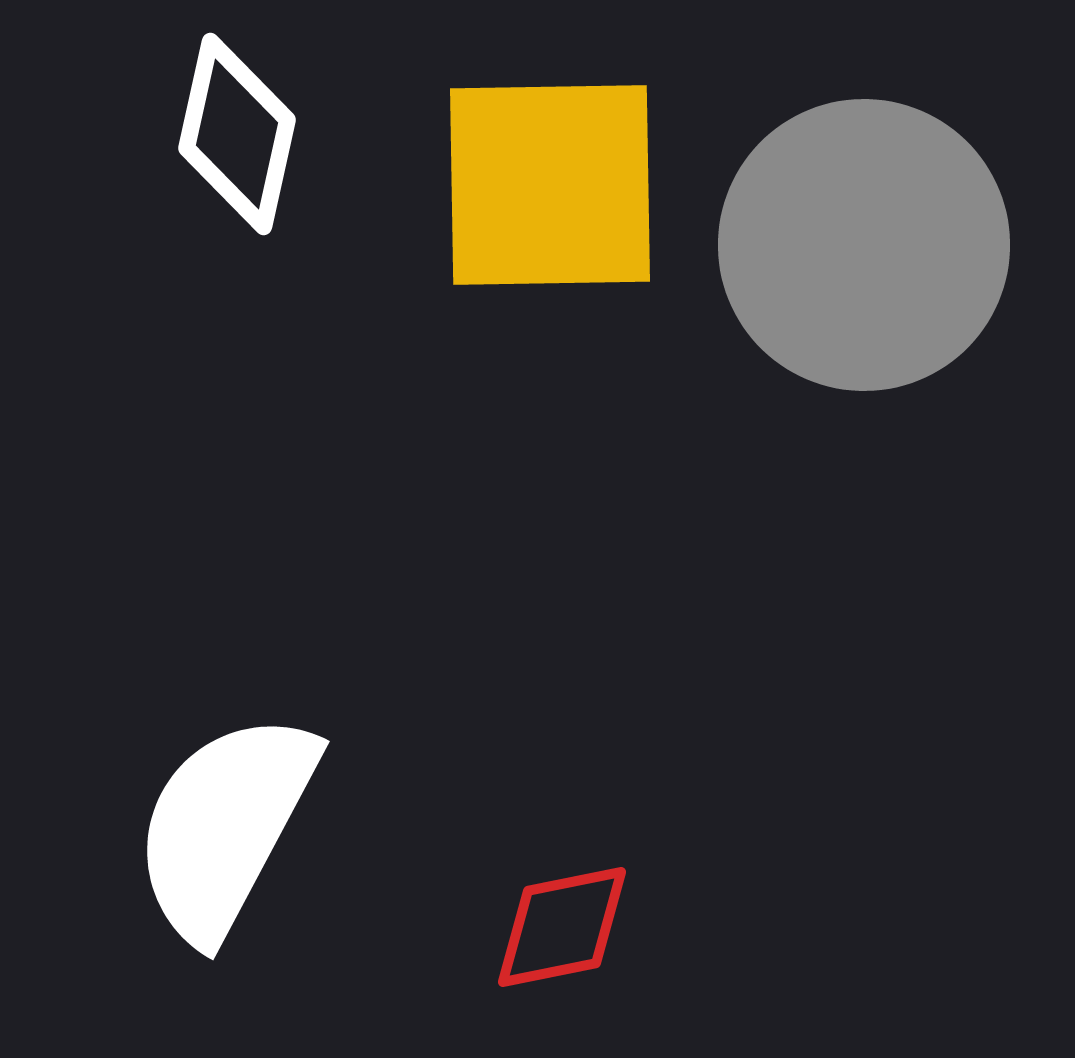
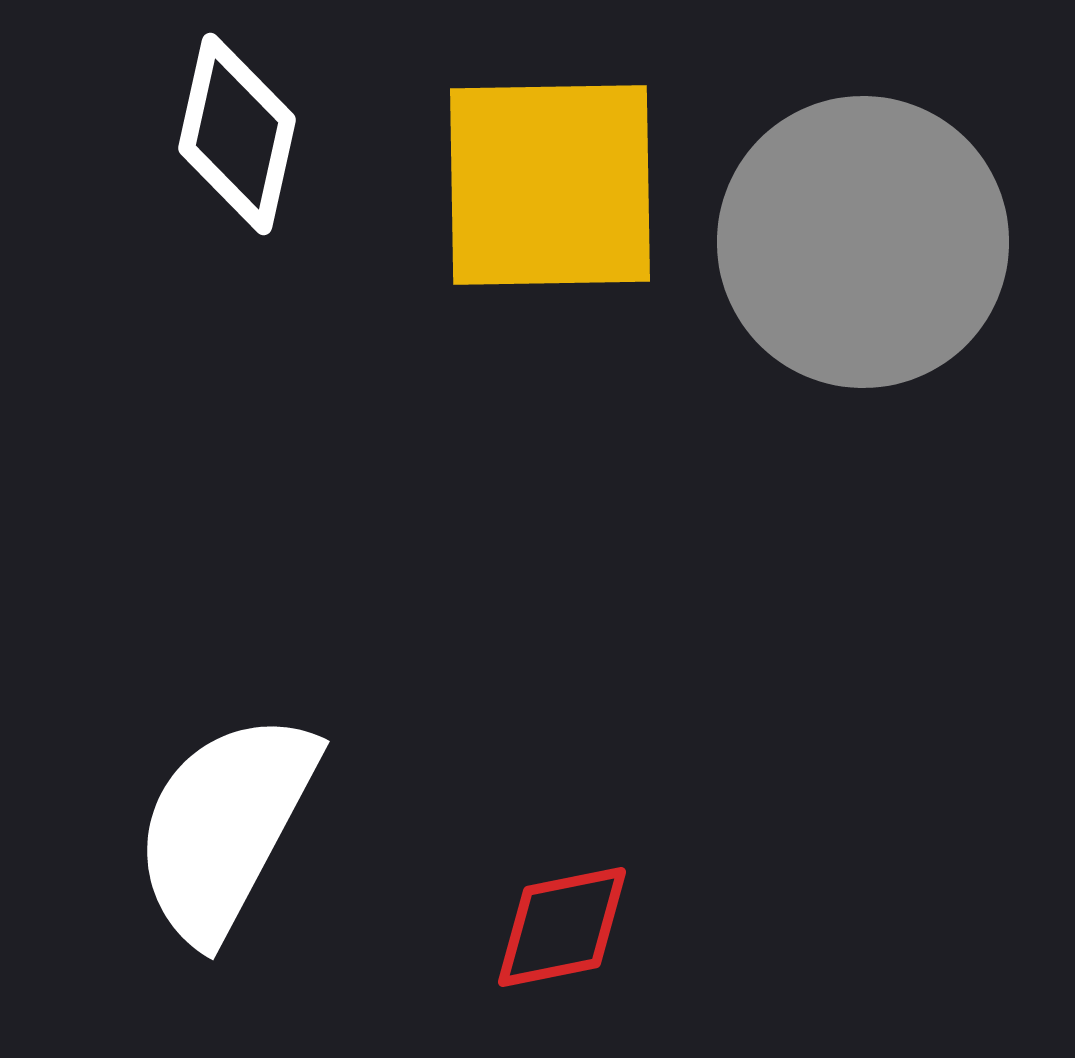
gray circle: moved 1 px left, 3 px up
